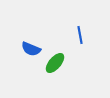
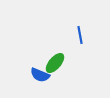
blue semicircle: moved 9 px right, 26 px down
